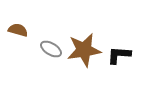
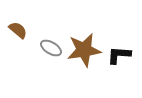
brown semicircle: rotated 24 degrees clockwise
gray ellipse: moved 1 px up
